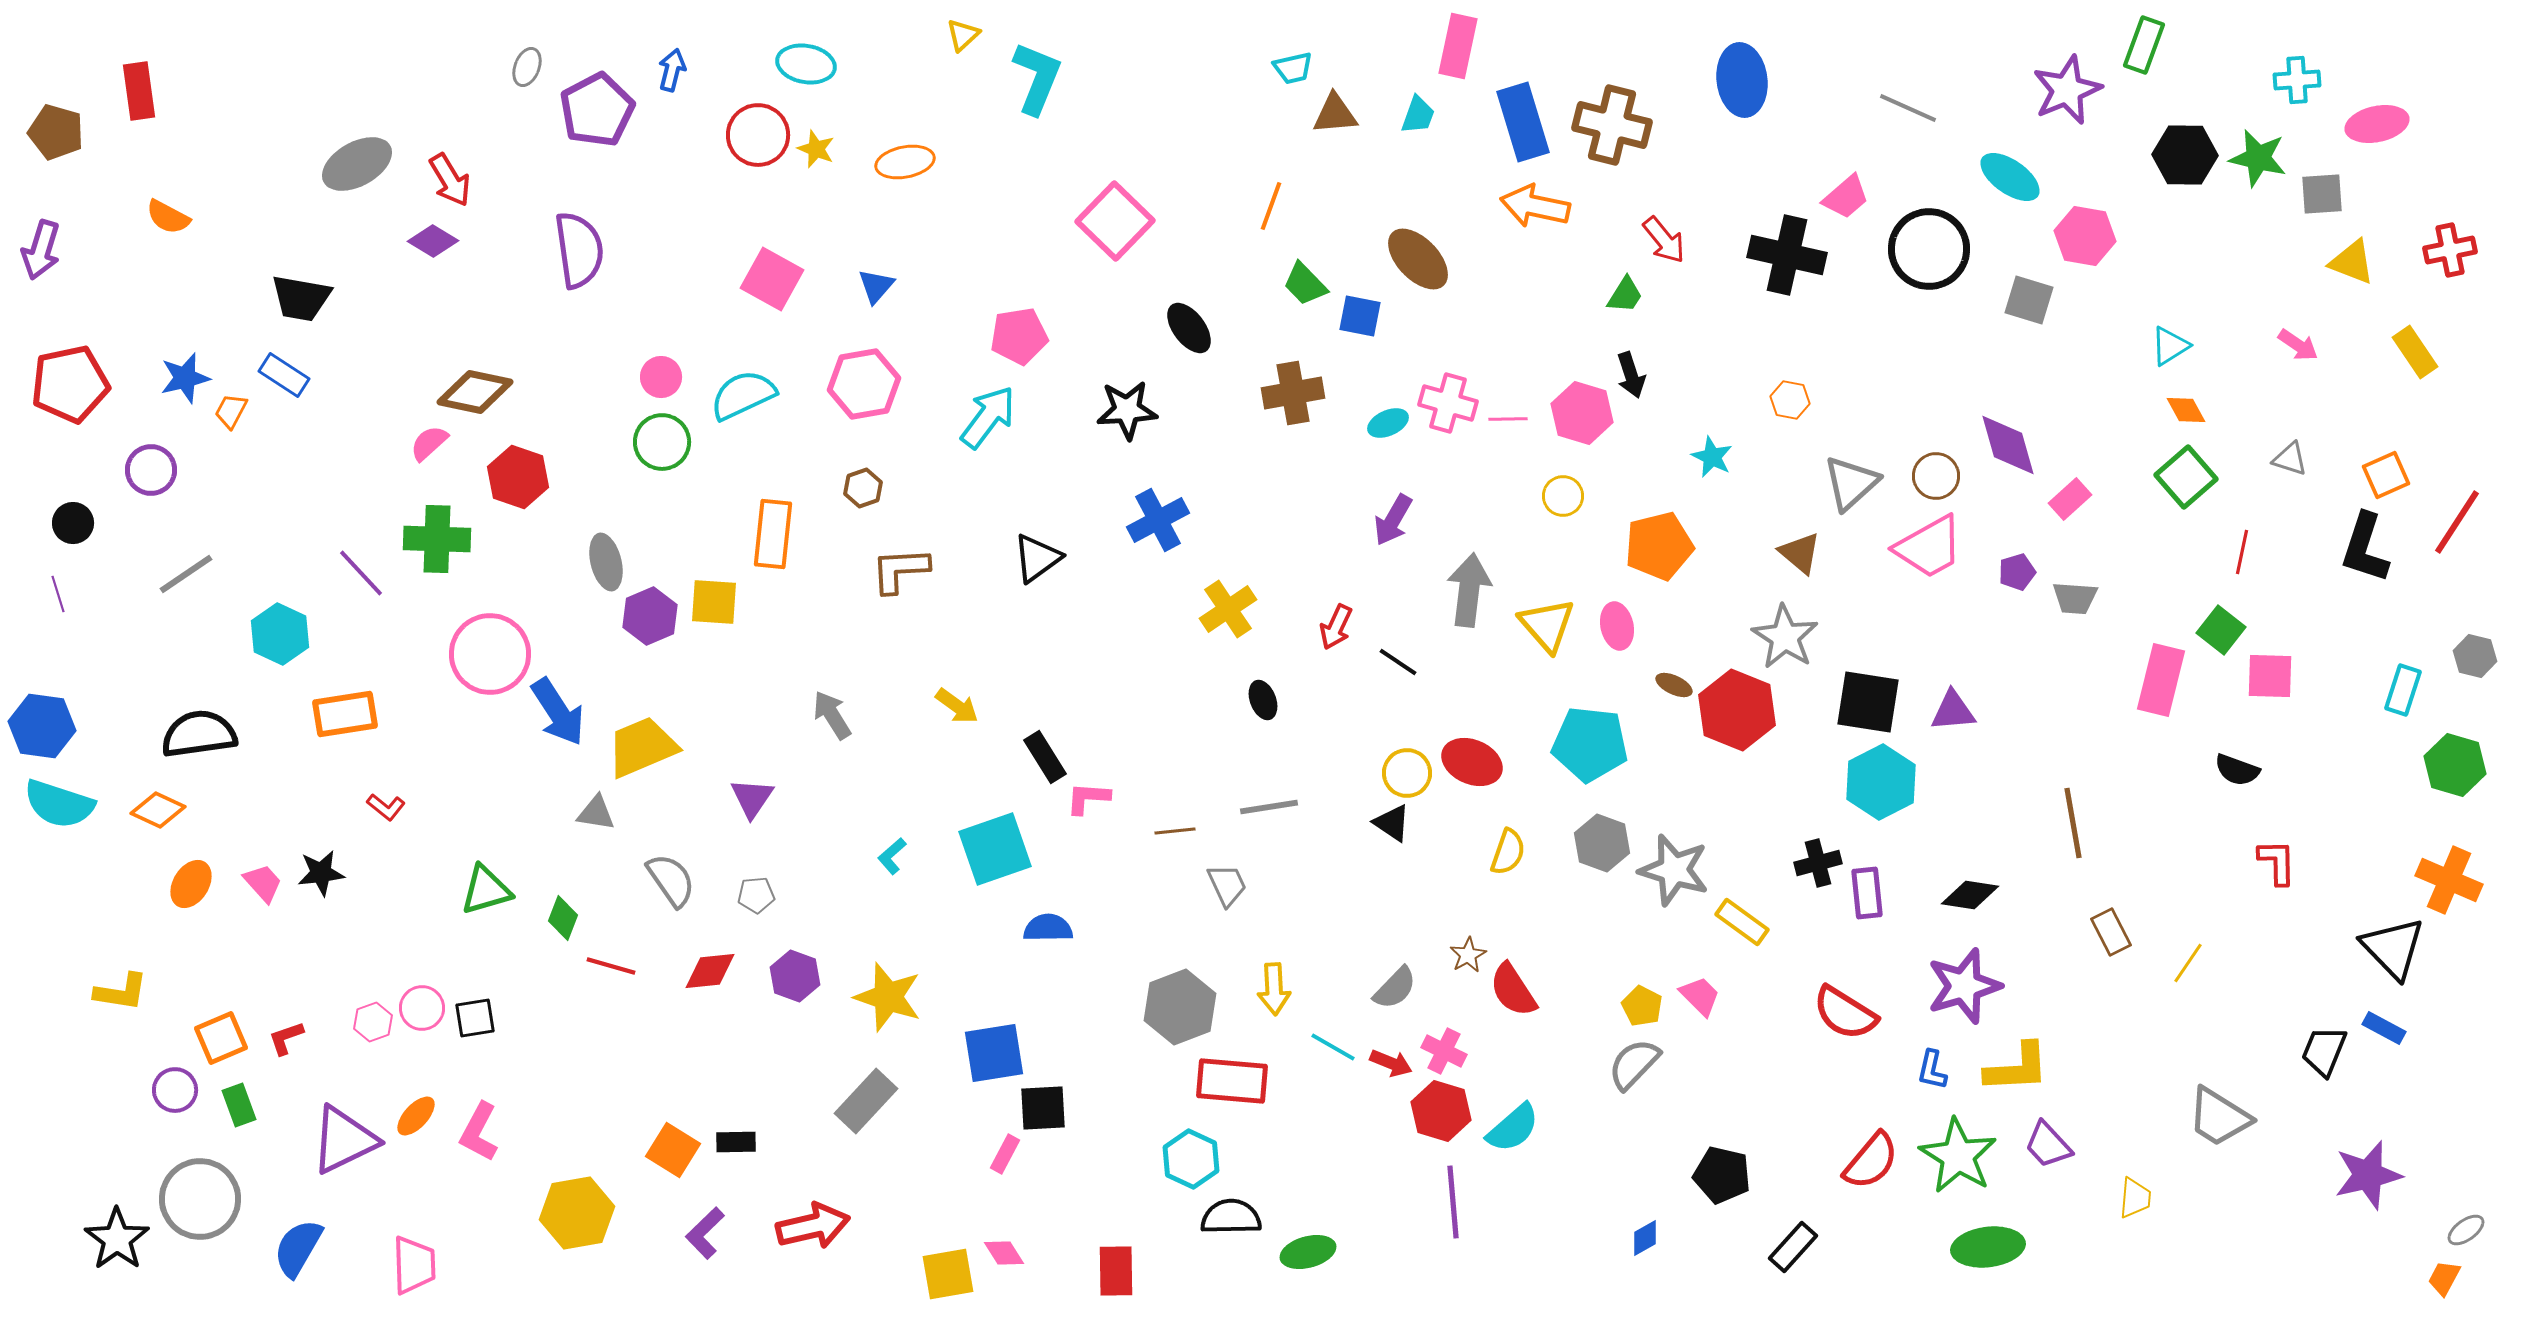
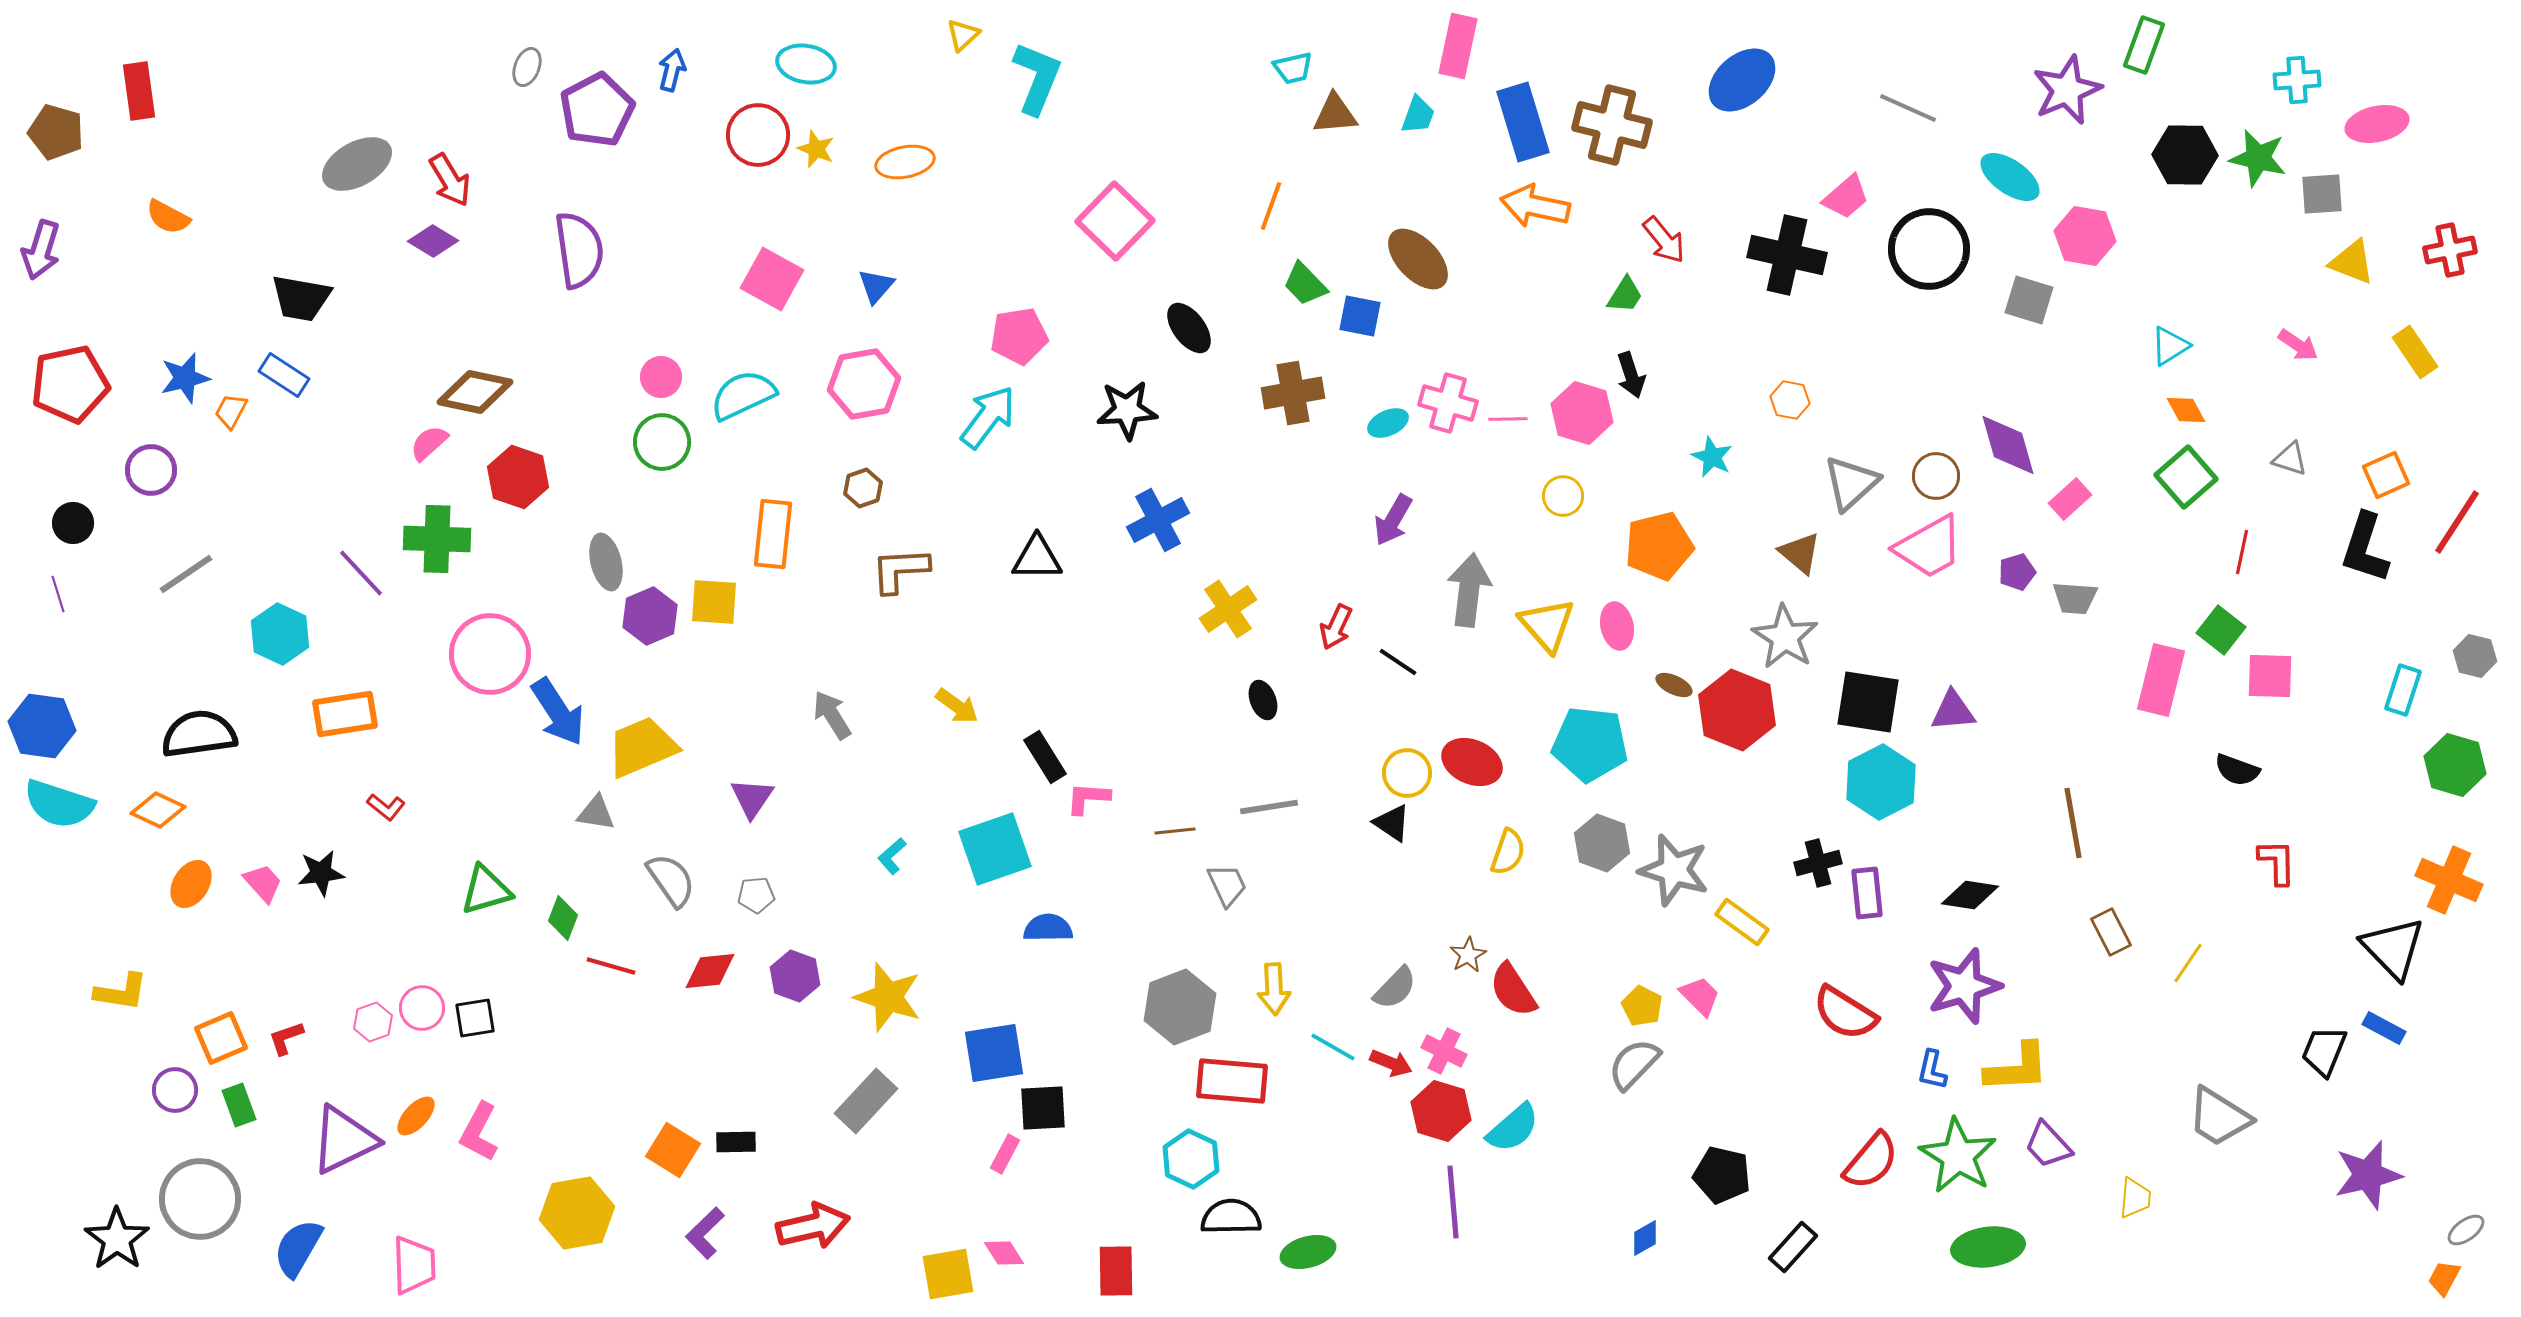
blue ellipse at (1742, 80): rotated 56 degrees clockwise
black triangle at (1037, 558): rotated 36 degrees clockwise
